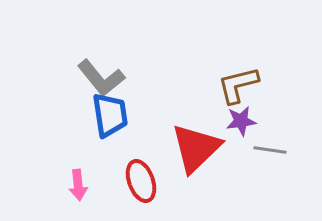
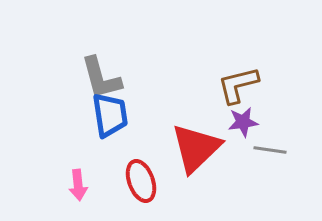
gray L-shape: rotated 24 degrees clockwise
purple star: moved 2 px right, 1 px down
